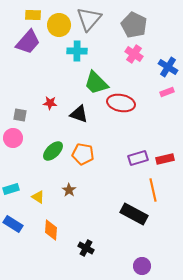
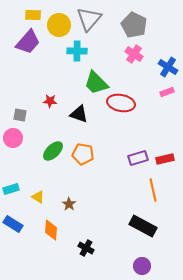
red star: moved 2 px up
brown star: moved 14 px down
black rectangle: moved 9 px right, 12 px down
